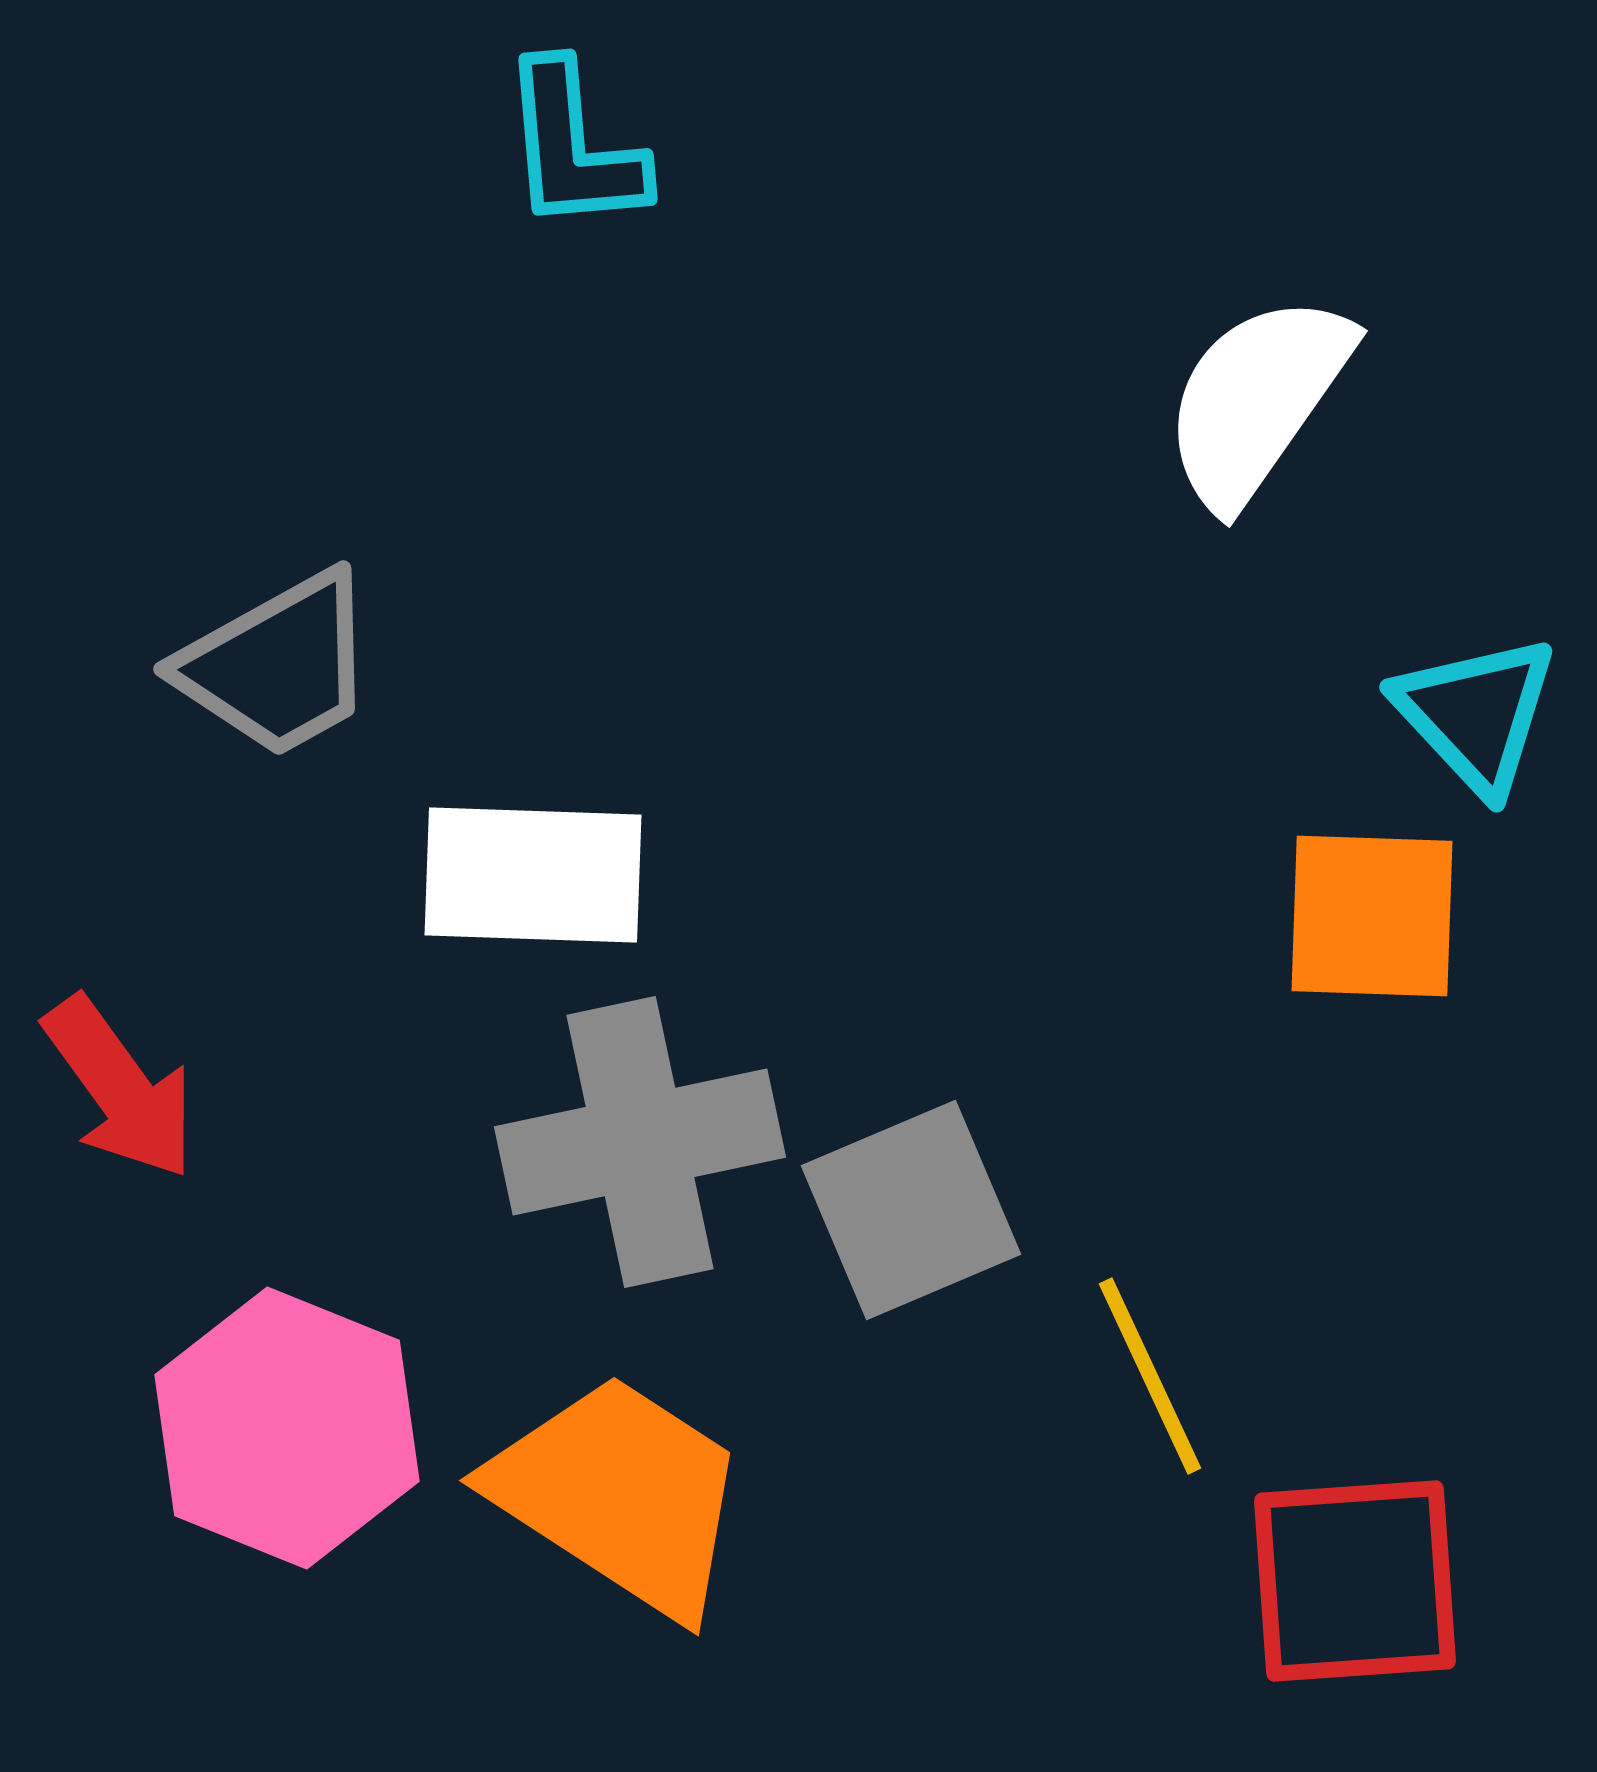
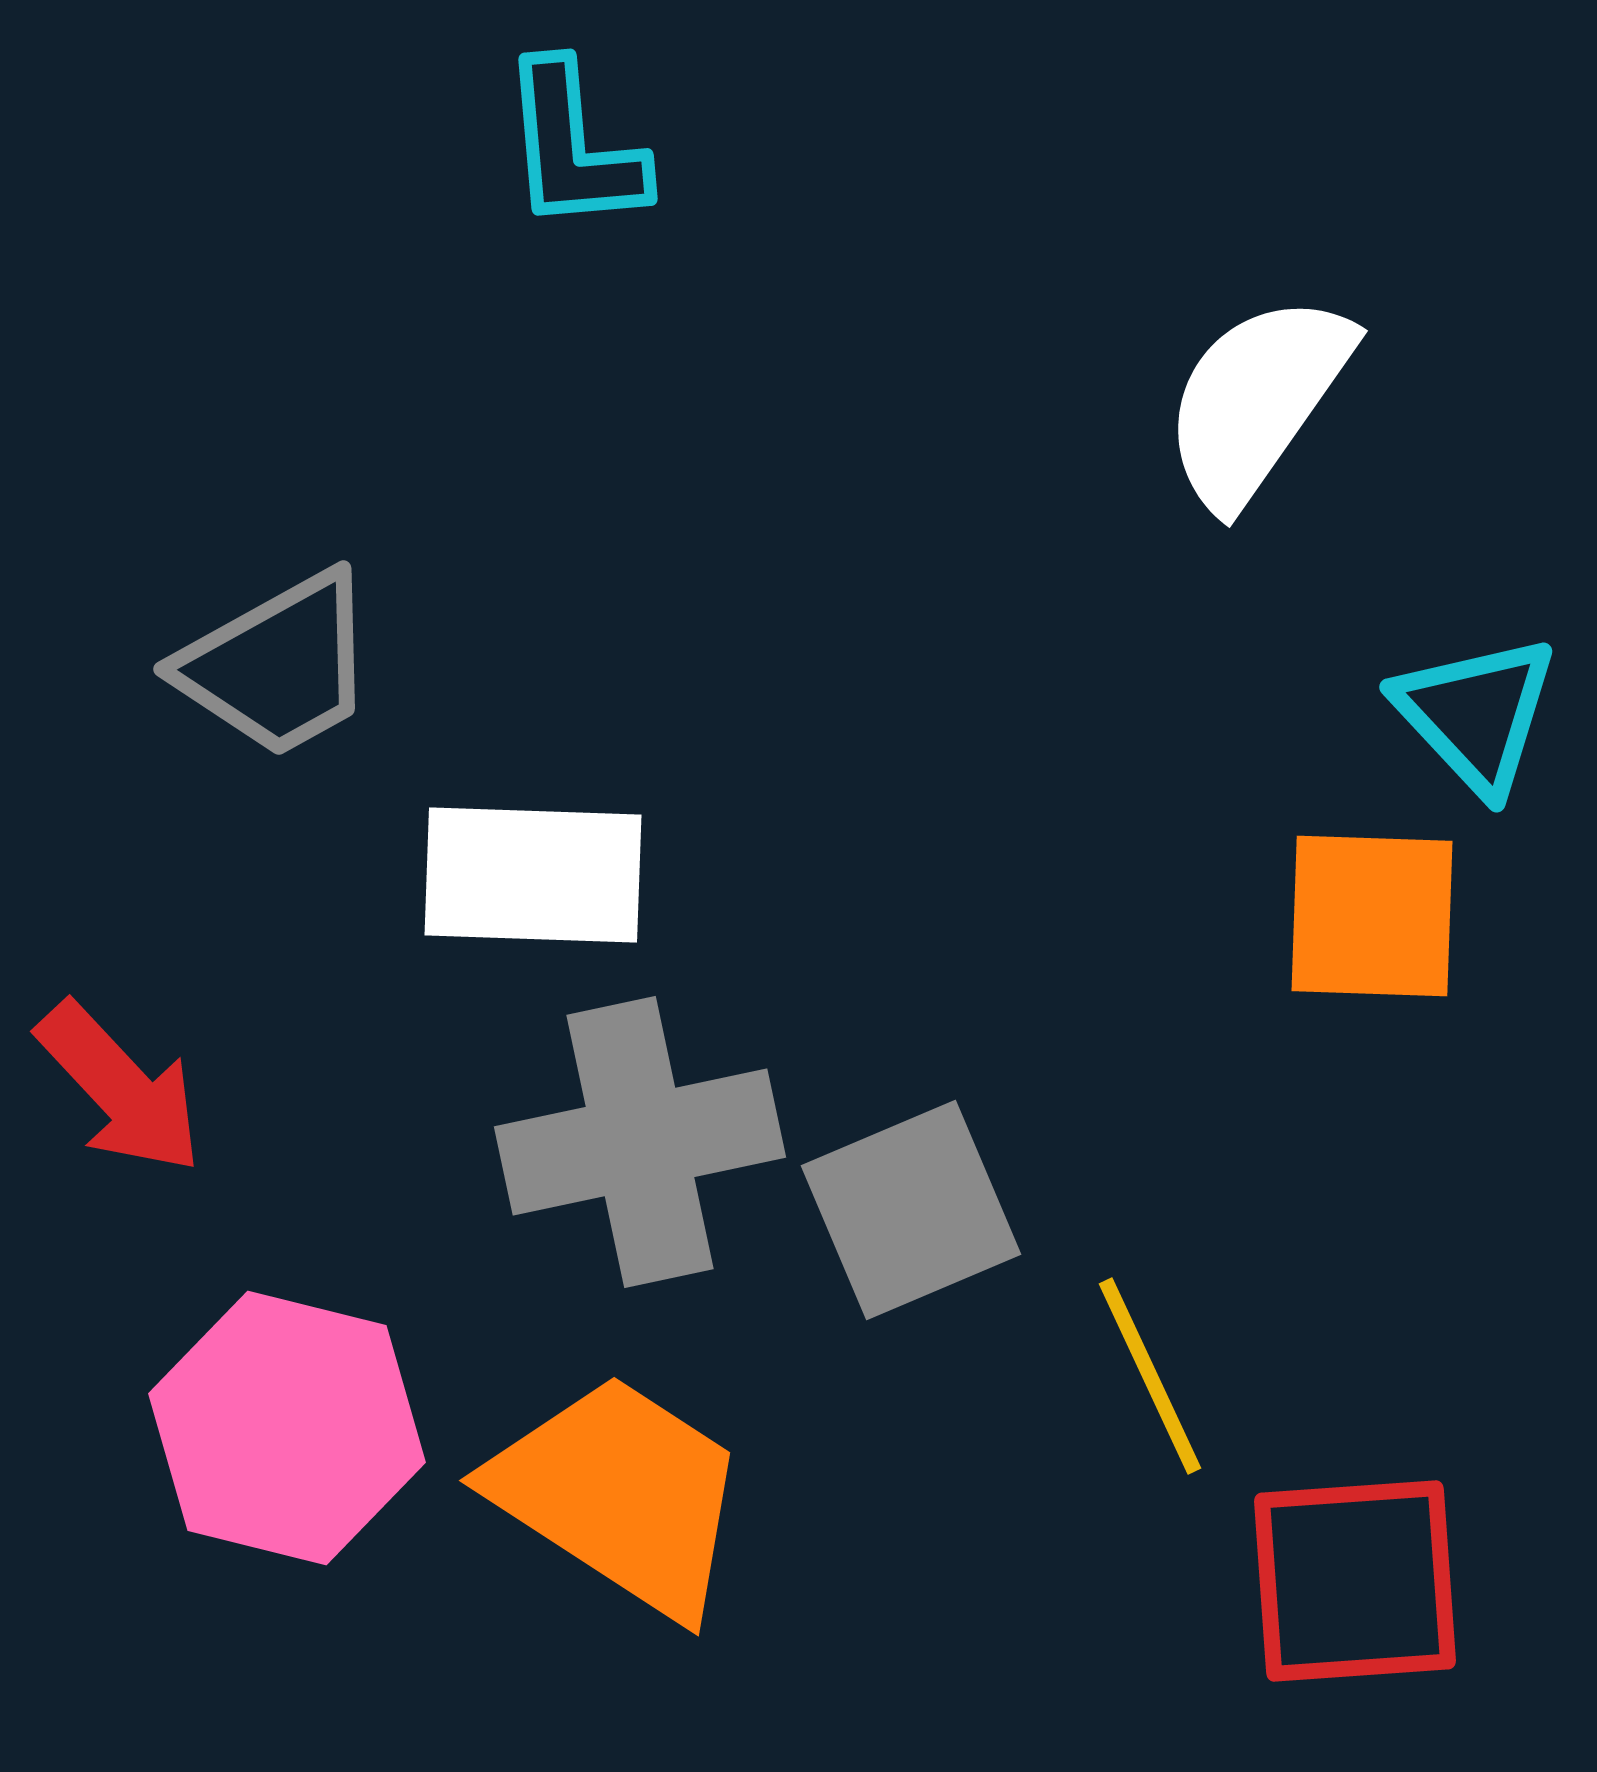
red arrow: rotated 7 degrees counterclockwise
pink hexagon: rotated 8 degrees counterclockwise
